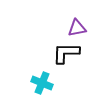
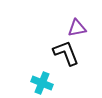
black L-shape: rotated 68 degrees clockwise
